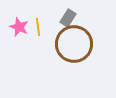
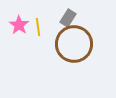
pink star: moved 2 px up; rotated 12 degrees clockwise
